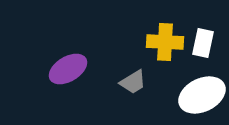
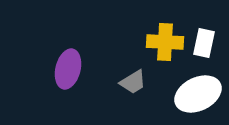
white rectangle: moved 1 px right
purple ellipse: rotated 45 degrees counterclockwise
white ellipse: moved 4 px left, 1 px up
